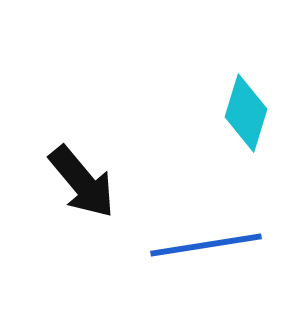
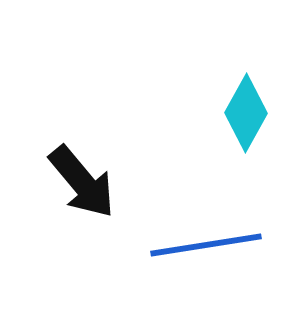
cyan diamond: rotated 12 degrees clockwise
